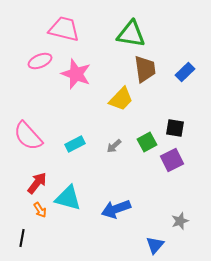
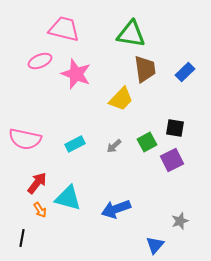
pink semicircle: moved 3 px left, 3 px down; rotated 36 degrees counterclockwise
